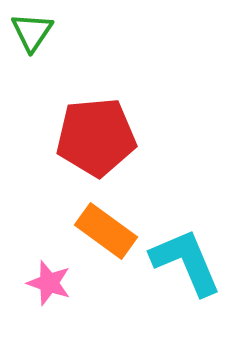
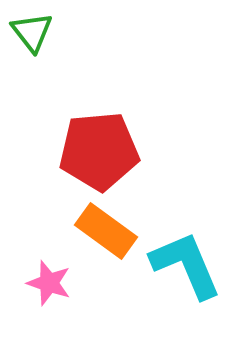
green triangle: rotated 12 degrees counterclockwise
red pentagon: moved 3 px right, 14 px down
cyan L-shape: moved 3 px down
